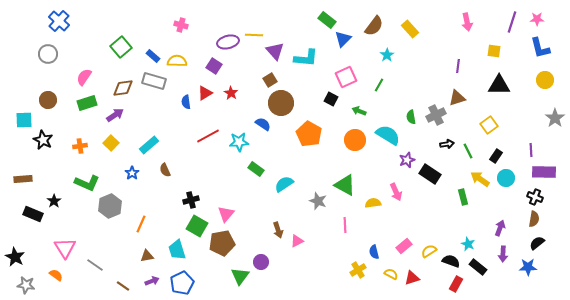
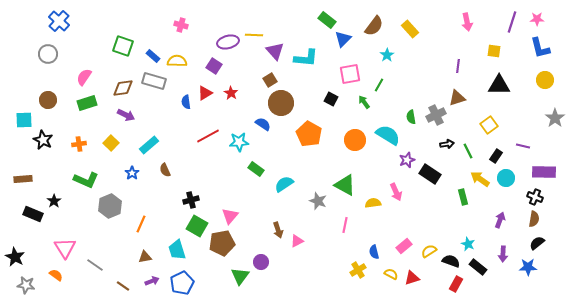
green square at (121, 47): moved 2 px right, 1 px up; rotated 30 degrees counterclockwise
pink square at (346, 77): moved 4 px right, 3 px up; rotated 15 degrees clockwise
green arrow at (359, 111): moved 5 px right, 9 px up; rotated 32 degrees clockwise
purple arrow at (115, 115): moved 11 px right; rotated 60 degrees clockwise
orange cross at (80, 146): moved 1 px left, 2 px up
purple line at (531, 150): moved 8 px left, 4 px up; rotated 72 degrees counterclockwise
green L-shape at (87, 183): moved 1 px left, 3 px up
pink triangle at (226, 214): moved 4 px right, 2 px down
pink line at (345, 225): rotated 14 degrees clockwise
purple arrow at (500, 228): moved 8 px up
brown triangle at (147, 256): moved 2 px left, 1 px down
